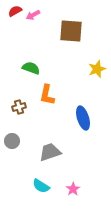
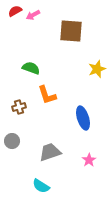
orange L-shape: rotated 30 degrees counterclockwise
pink star: moved 16 px right, 29 px up
